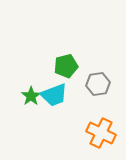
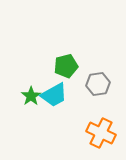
cyan trapezoid: rotated 8 degrees counterclockwise
